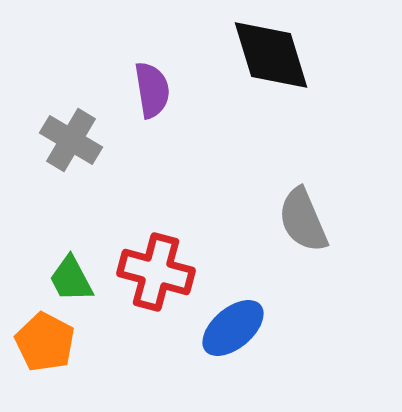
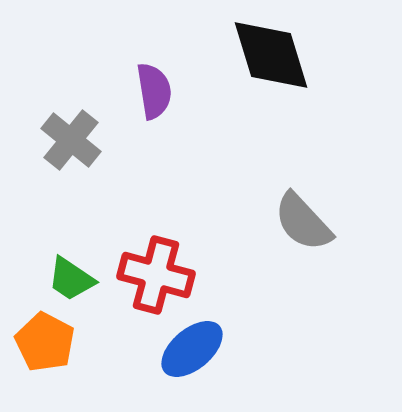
purple semicircle: moved 2 px right, 1 px down
gray cross: rotated 8 degrees clockwise
gray semicircle: moved 2 px down; rotated 20 degrees counterclockwise
red cross: moved 3 px down
green trapezoid: rotated 28 degrees counterclockwise
blue ellipse: moved 41 px left, 21 px down
